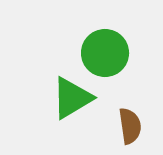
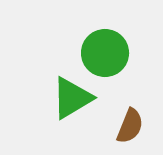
brown semicircle: rotated 30 degrees clockwise
